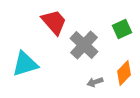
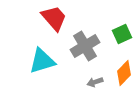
red trapezoid: moved 4 px up
green square: moved 5 px down
gray cross: moved 1 px right, 1 px down; rotated 16 degrees clockwise
cyan triangle: moved 17 px right, 3 px up
